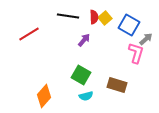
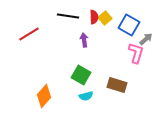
purple arrow: rotated 48 degrees counterclockwise
